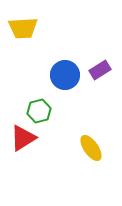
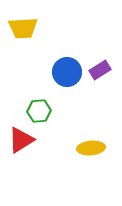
blue circle: moved 2 px right, 3 px up
green hexagon: rotated 10 degrees clockwise
red triangle: moved 2 px left, 2 px down
yellow ellipse: rotated 60 degrees counterclockwise
